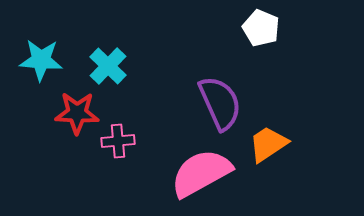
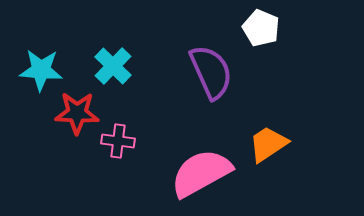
cyan star: moved 10 px down
cyan cross: moved 5 px right
purple semicircle: moved 9 px left, 31 px up
pink cross: rotated 12 degrees clockwise
